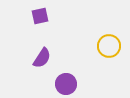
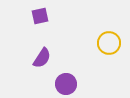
yellow circle: moved 3 px up
